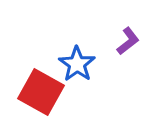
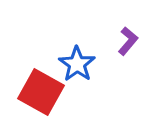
purple L-shape: rotated 12 degrees counterclockwise
